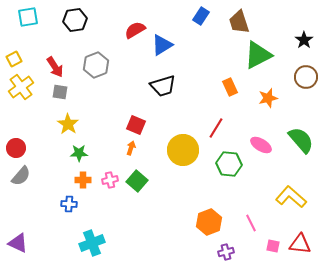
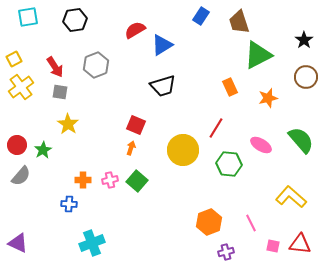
red circle: moved 1 px right, 3 px up
green star: moved 36 px left, 3 px up; rotated 30 degrees counterclockwise
